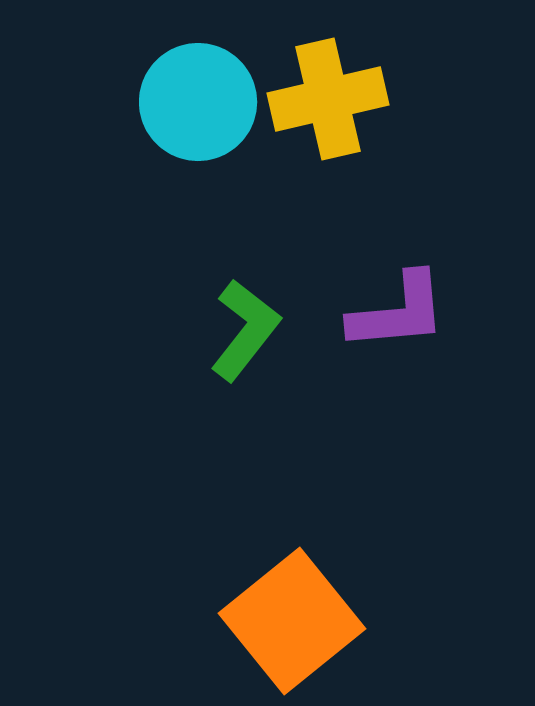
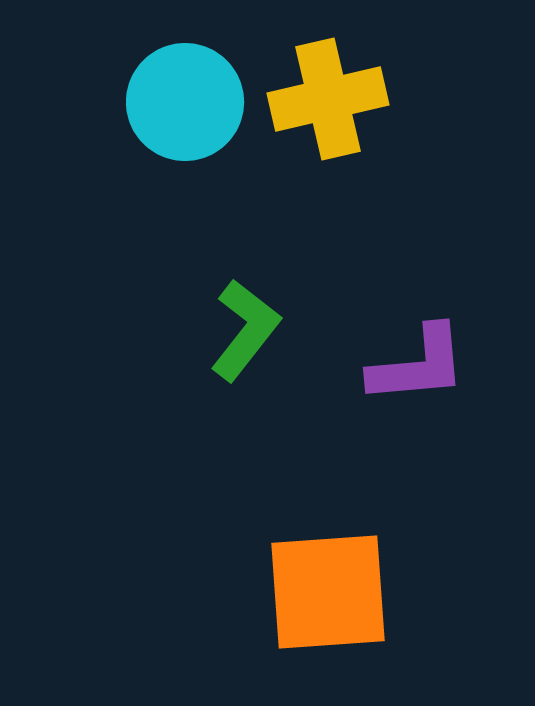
cyan circle: moved 13 px left
purple L-shape: moved 20 px right, 53 px down
orange square: moved 36 px right, 29 px up; rotated 35 degrees clockwise
